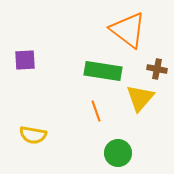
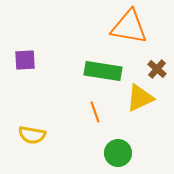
orange triangle: moved 1 px right, 3 px up; rotated 27 degrees counterclockwise
brown cross: rotated 30 degrees clockwise
yellow triangle: rotated 24 degrees clockwise
orange line: moved 1 px left, 1 px down
yellow semicircle: moved 1 px left
